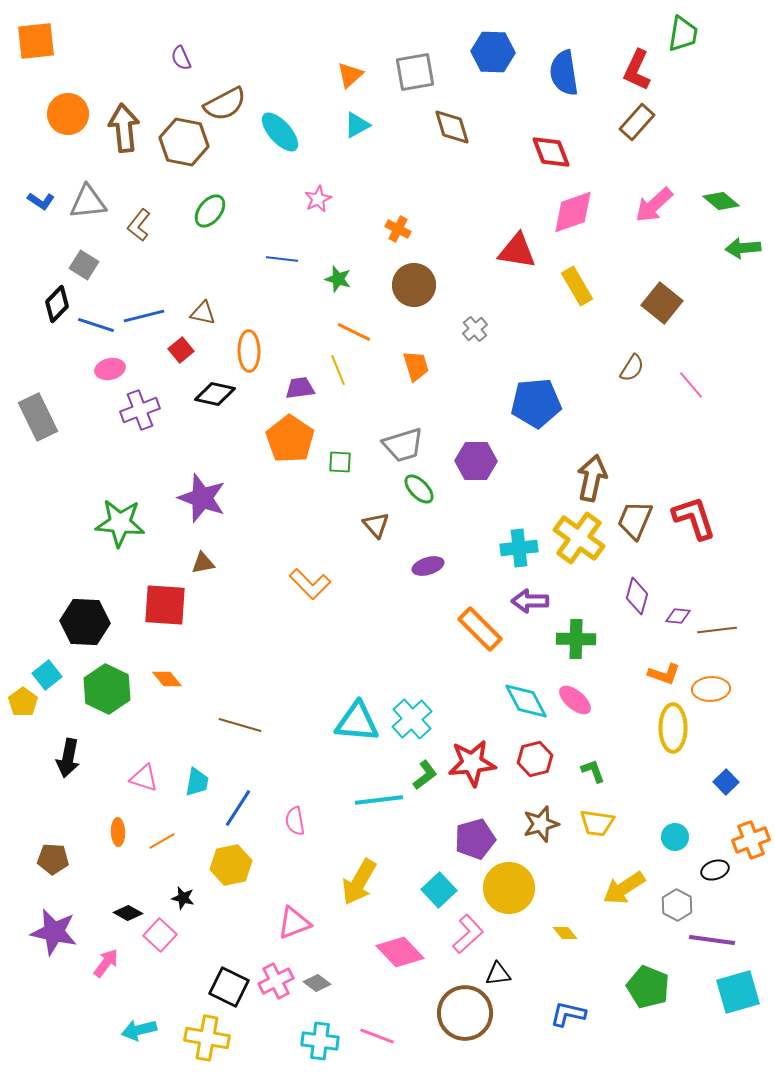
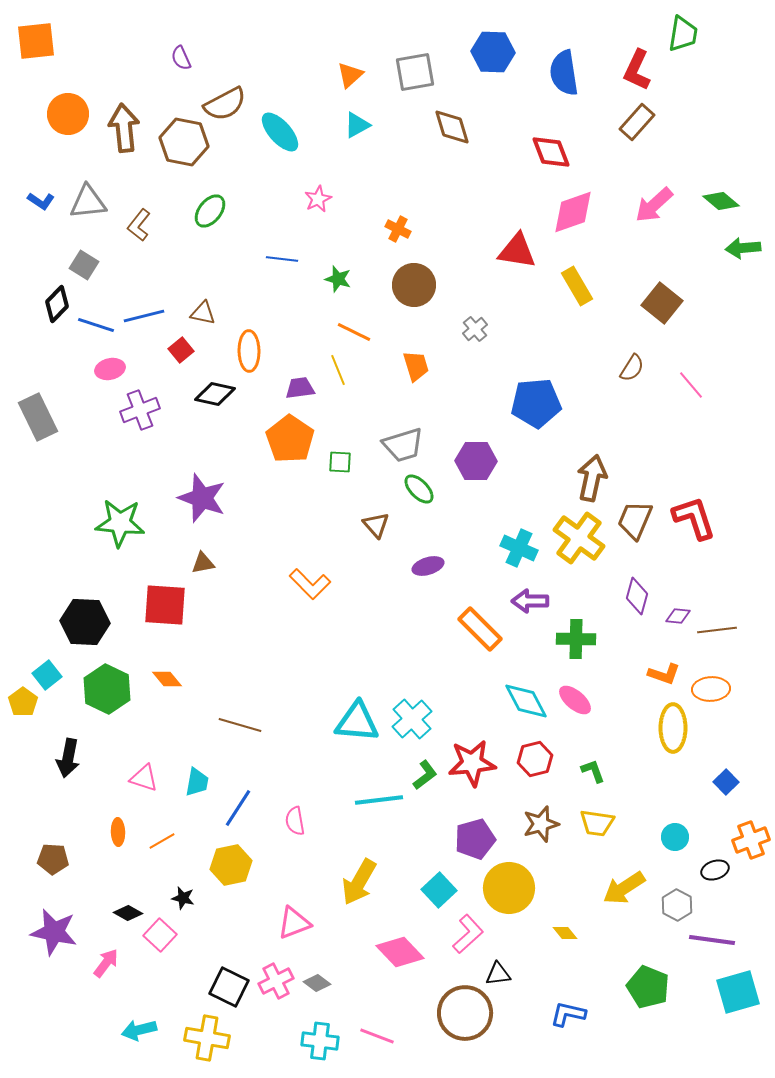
cyan cross at (519, 548): rotated 30 degrees clockwise
